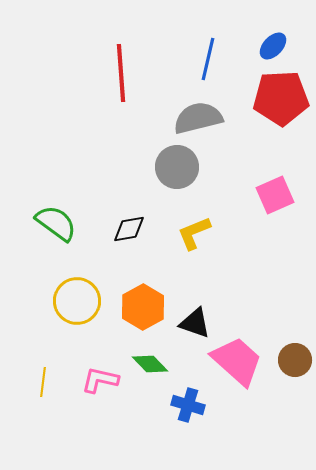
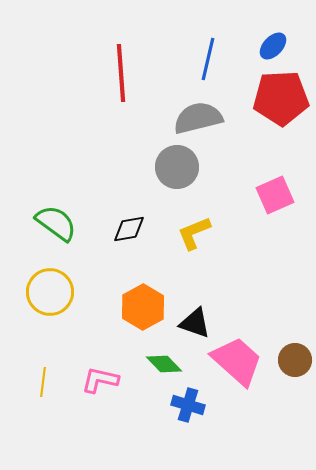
yellow circle: moved 27 px left, 9 px up
green diamond: moved 14 px right
